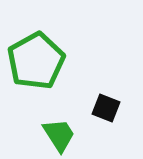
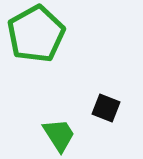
green pentagon: moved 27 px up
